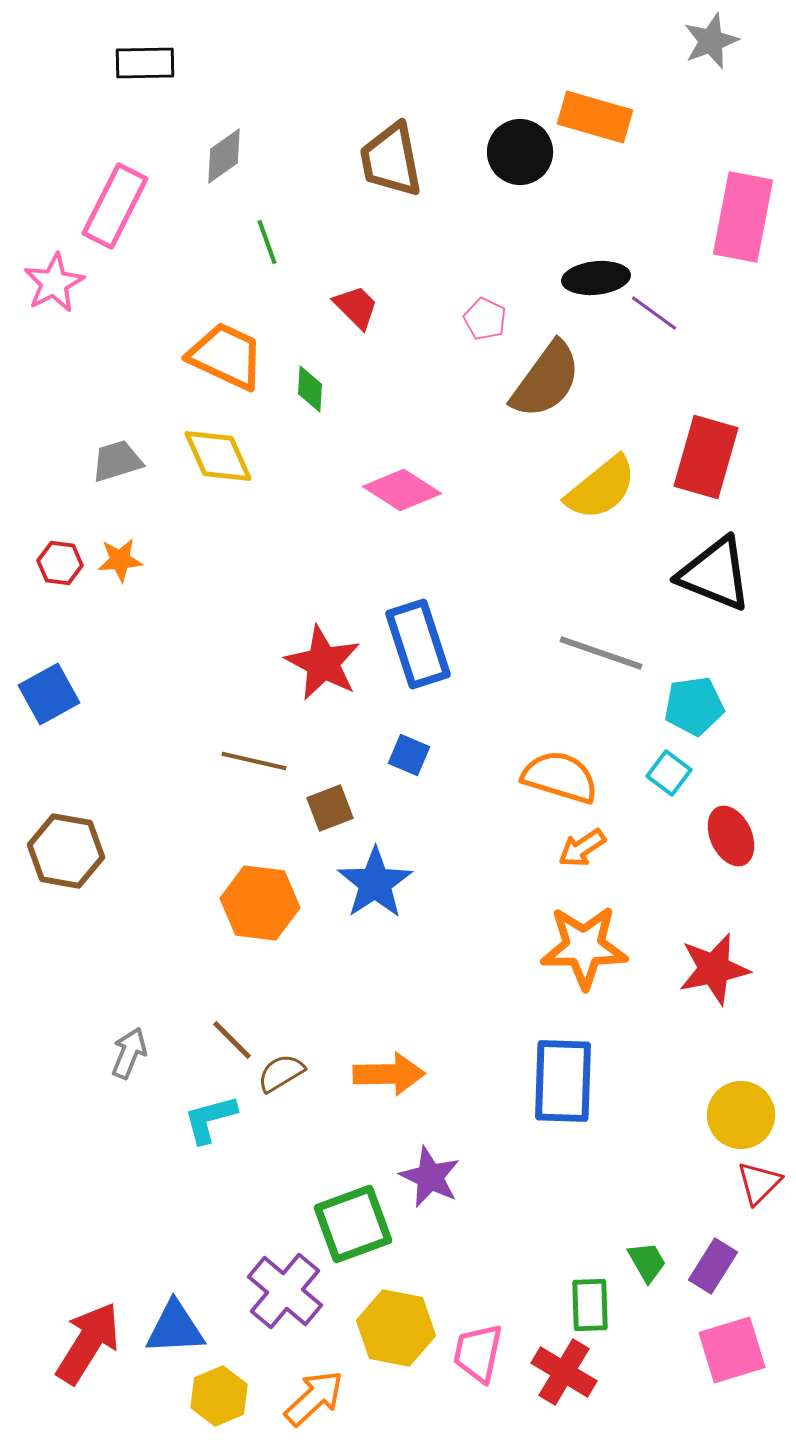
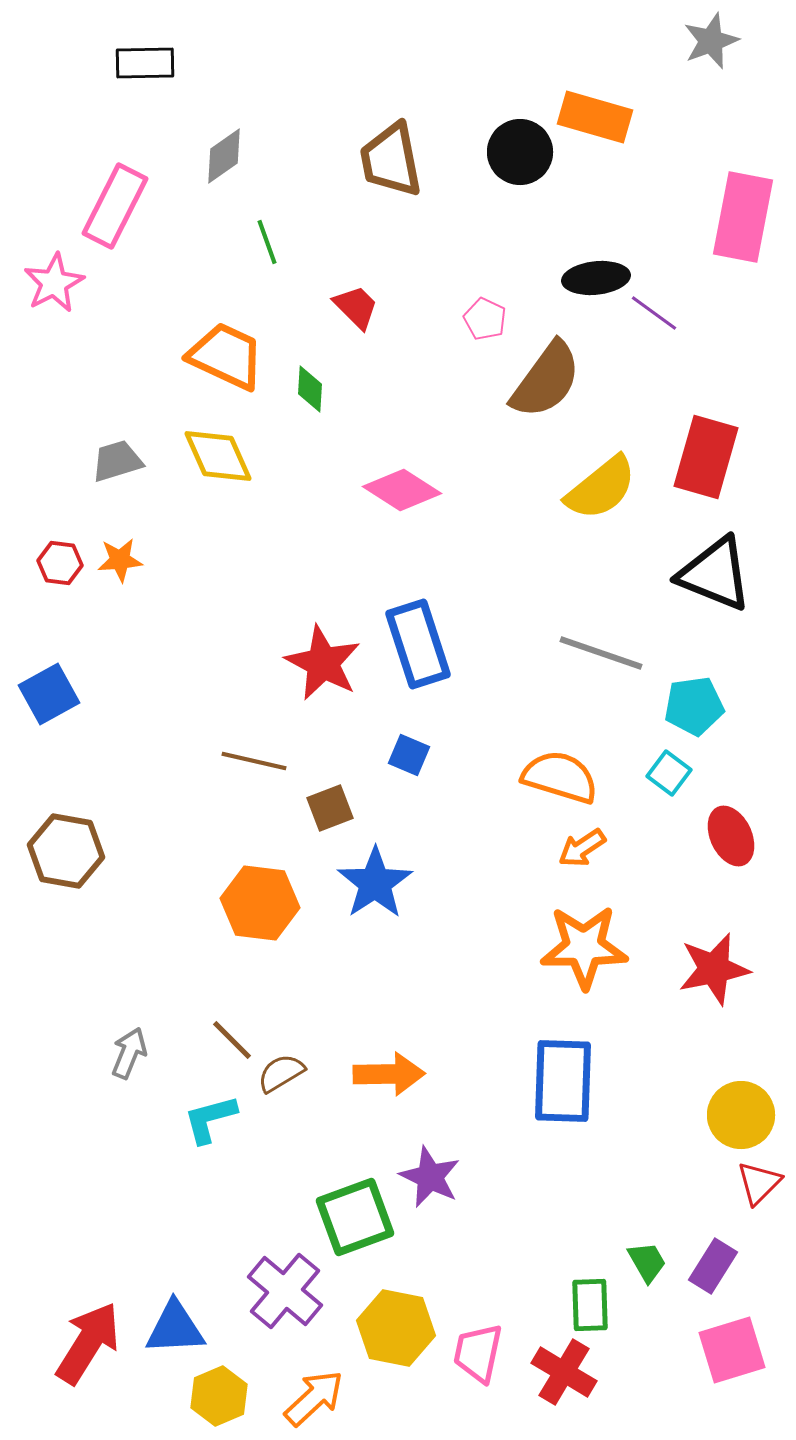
green square at (353, 1224): moved 2 px right, 7 px up
